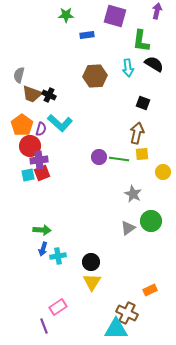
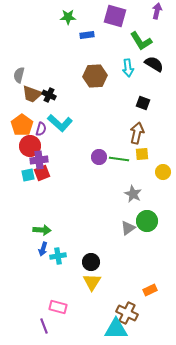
green star: moved 2 px right, 2 px down
green L-shape: rotated 40 degrees counterclockwise
green circle: moved 4 px left
pink rectangle: rotated 48 degrees clockwise
